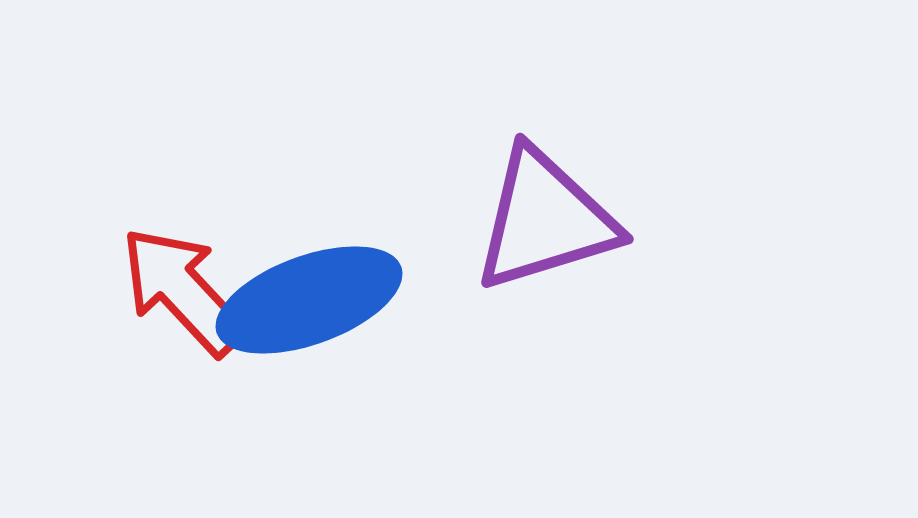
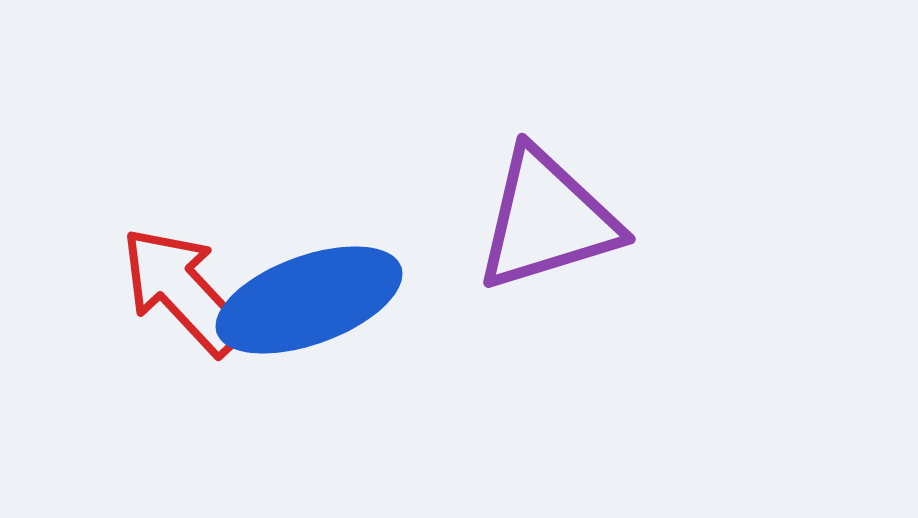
purple triangle: moved 2 px right
